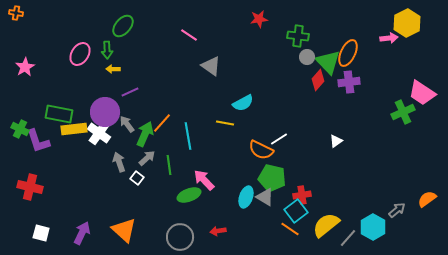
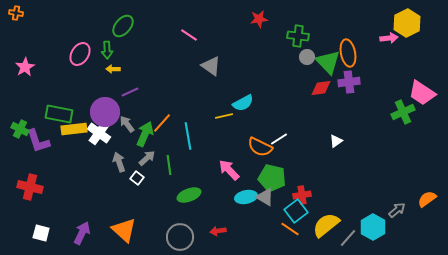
orange ellipse at (348, 53): rotated 36 degrees counterclockwise
red diamond at (318, 80): moved 3 px right, 8 px down; rotated 40 degrees clockwise
yellow line at (225, 123): moved 1 px left, 7 px up; rotated 24 degrees counterclockwise
orange semicircle at (261, 150): moved 1 px left, 3 px up
pink arrow at (204, 180): moved 25 px right, 10 px up
cyan ellipse at (246, 197): rotated 60 degrees clockwise
